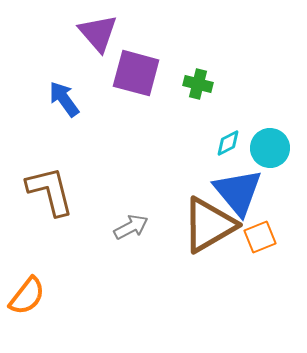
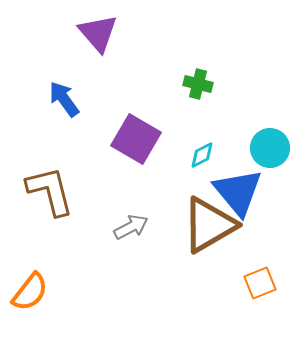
purple square: moved 66 px down; rotated 15 degrees clockwise
cyan diamond: moved 26 px left, 12 px down
orange square: moved 46 px down
orange semicircle: moved 3 px right, 4 px up
